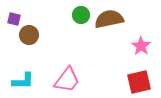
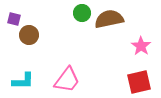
green circle: moved 1 px right, 2 px up
